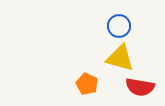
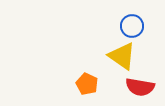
blue circle: moved 13 px right
yellow triangle: moved 2 px right, 2 px up; rotated 20 degrees clockwise
